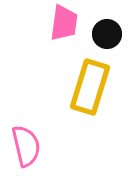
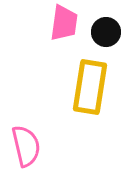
black circle: moved 1 px left, 2 px up
yellow rectangle: rotated 8 degrees counterclockwise
